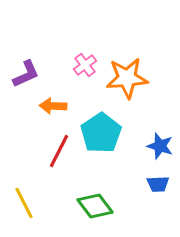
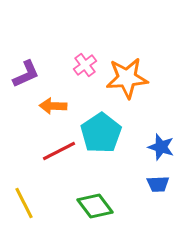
blue star: moved 1 px right, 1 px down
red line: rotated 36 degrees clockwise
